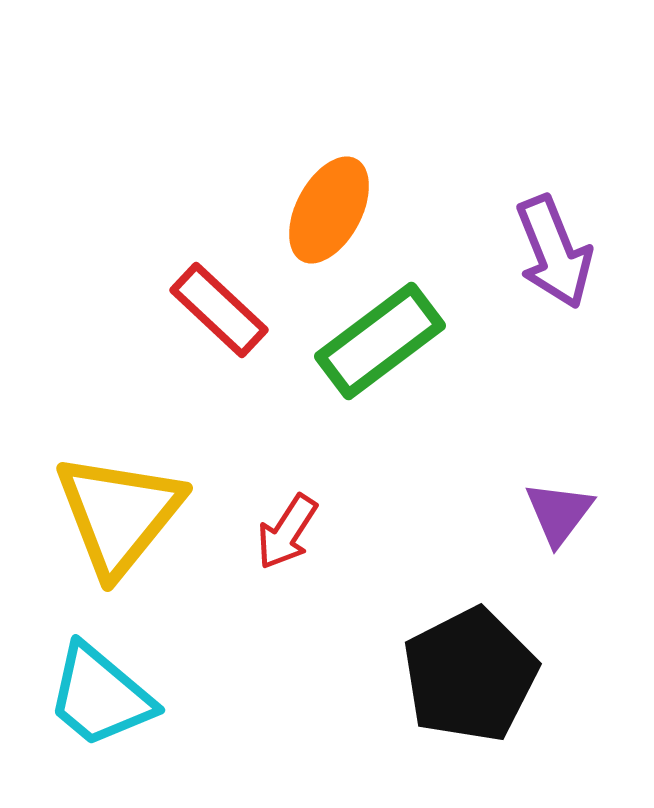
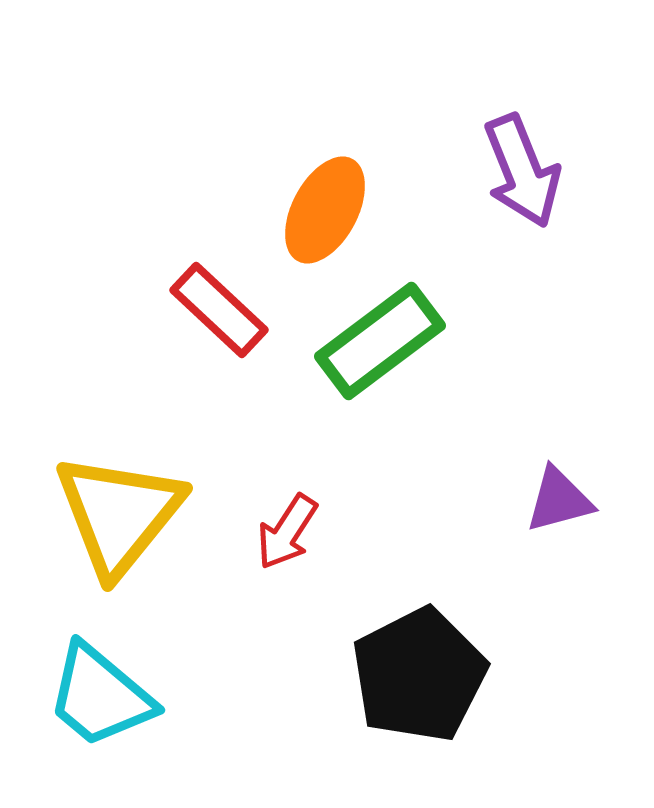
orange ellipse: moved 4 px left
purple arrow: moved 32 px left, 81 px up
purple triangle: moved 13 px up; rotated 38 degrees clockwise
black pentagon: moved 51 px left
